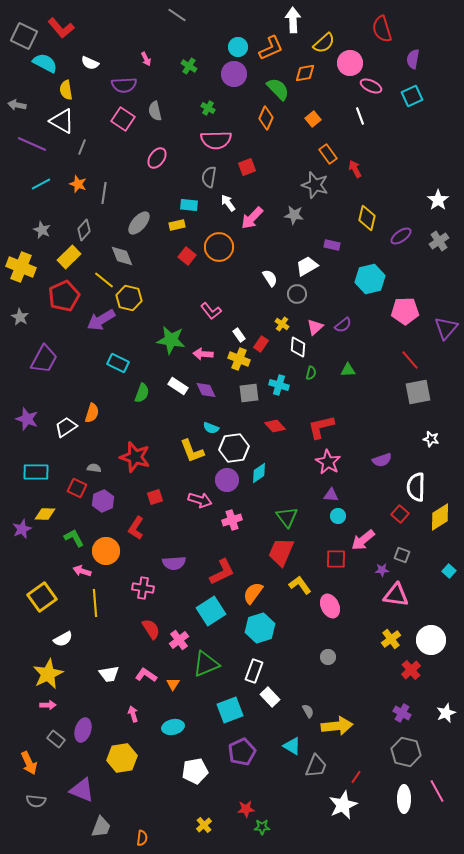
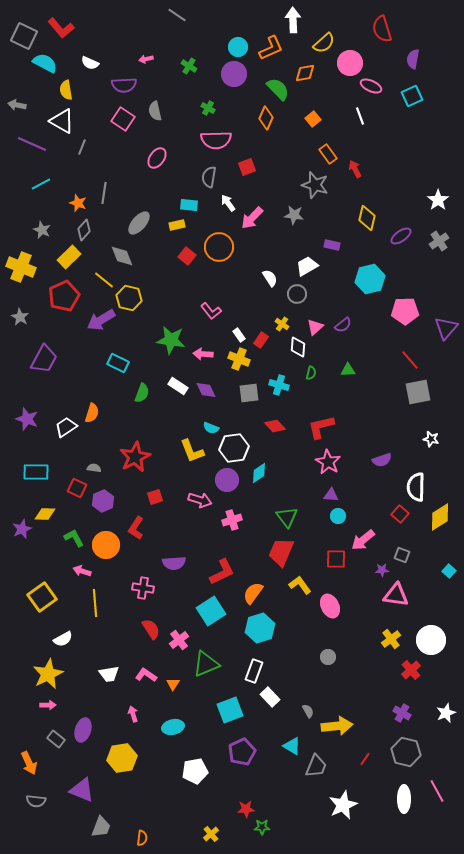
pink arrow at (146, 59): rotated 104 degrees clockwise
orange star at (78, 184): moved 19 px down
red rectangle at (261, 344): moved 4 px up
red star at (135, 457): rotated 28 degrees clockwise
orange circle at (106, 551): moved 6 px up
red line at (356, 777): moved 9 px right, 18 px up
yellow cross at (204, 825): moved 7 px right, 9 px down
